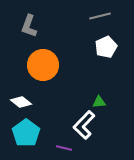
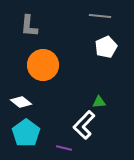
gray line: rotated 20 degrees clockwise
gray L-shape: rotated 15 degrees counterclockwise
